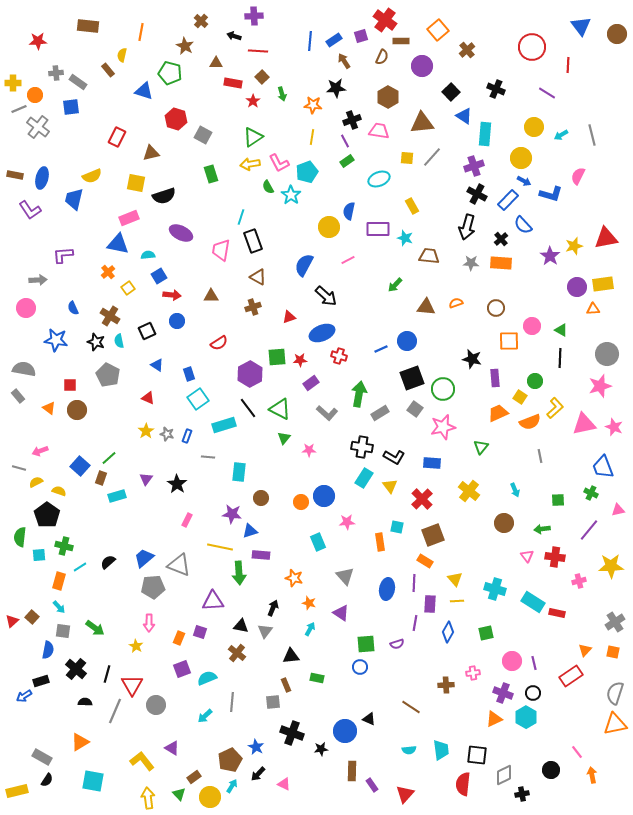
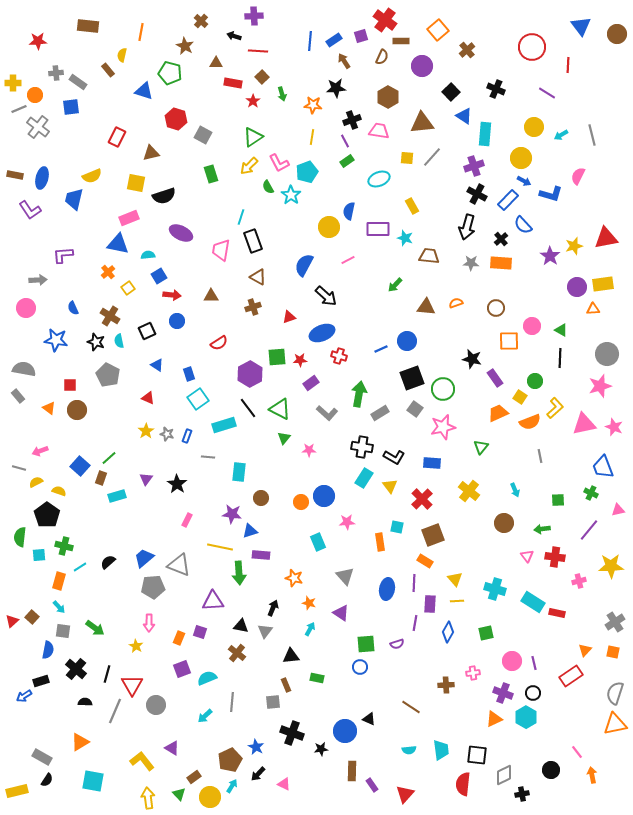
yellow arrow at (250, 164): moved 1 px left, 2 px down; rotated 36 degrees counterclockwise
purple rectangle at (495, 378): rotated 30 degrees counterclockwise
